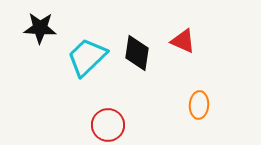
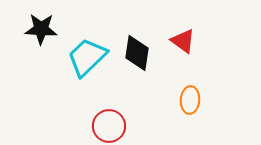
black star: moved 1 px right, 1 px down
red triangle: rotated 12 degrees clockwise
orange ellipse: moved 9 px left, 5 px up
red circle: moved 1 px right, 1 px down
